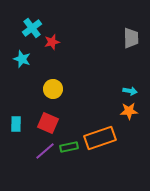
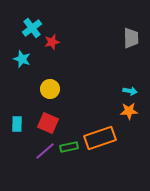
yellow circle: moved 3 px left
cyan rectangle: moved 1 px right
